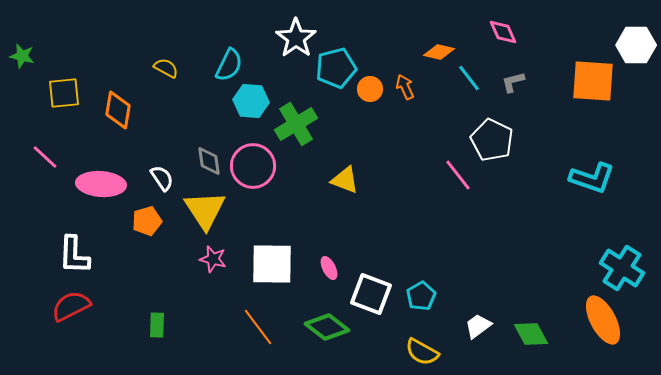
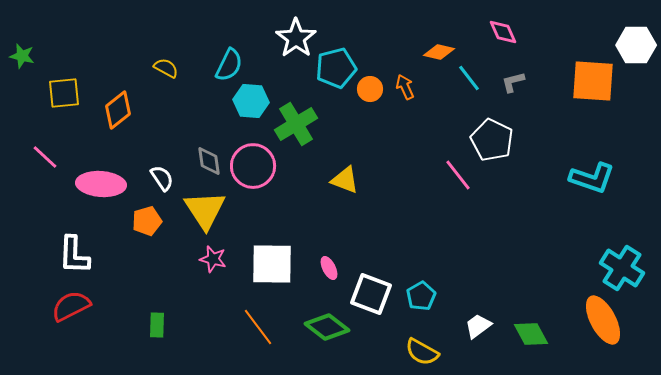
orange diamond at (118, 110): rotated 42 degrees clockwise
